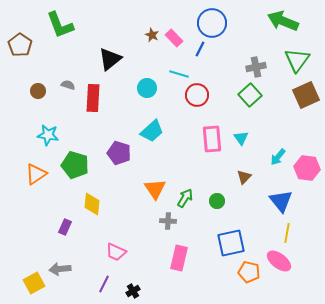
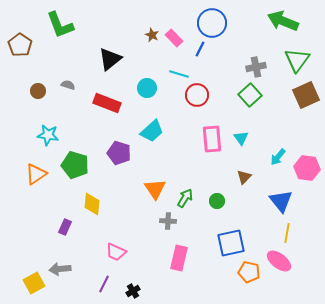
red rectangle at (93, 98): moved 14 px right, 5 px down; rotated 72 degrees counterclockwise
